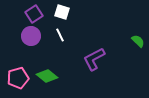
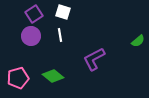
white square: moved 1 px right
white line: rotated 16 degrees clockwise
green semicircle: rotated 96 degrees clockwise
green diamond: moved 6 px right
